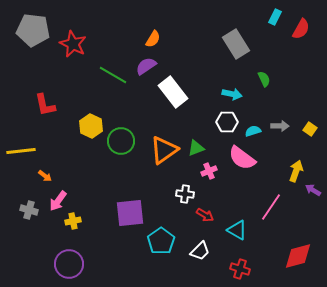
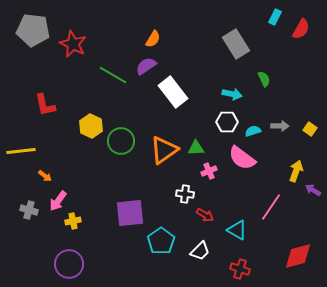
green triangle: rotated 18 degrees clockwise
